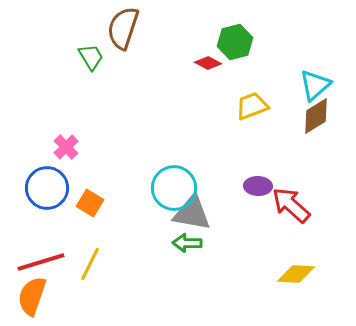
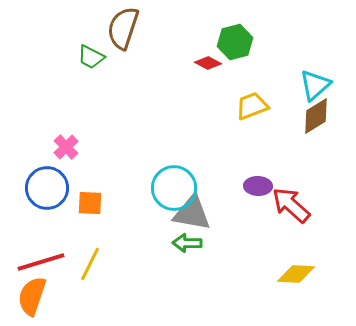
green trapezoid: rotated 148 degrees clockwise
orange square: rotated 28 degrees counterclockwise
